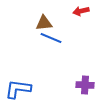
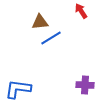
red arrow: rotated 70 degrees clockwise
brown triangle: moved 4 px left, 1 px up
blue line: rotated 55 degrees counterclockwise
